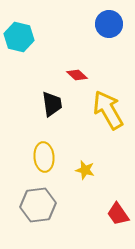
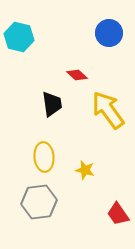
blue circle: moved 9 px down
yellow arrow: rotated 6 degrees counterclockwise
gray hexagon: moved 1 px right, 3 px up
